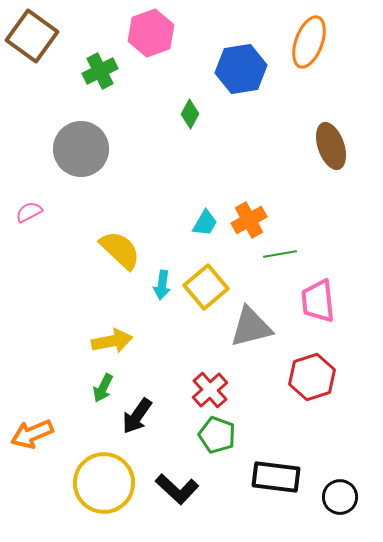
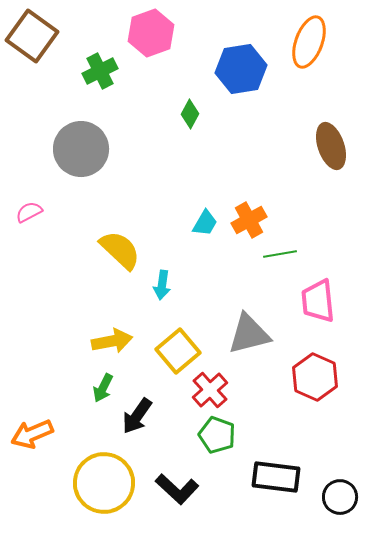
yellow square: moved 28 px left, 64 px down
gray triangle: moved 2 px left, 7 px down
red hexagon: moved 3 px right; rotated 18 degrees counterclockwise
